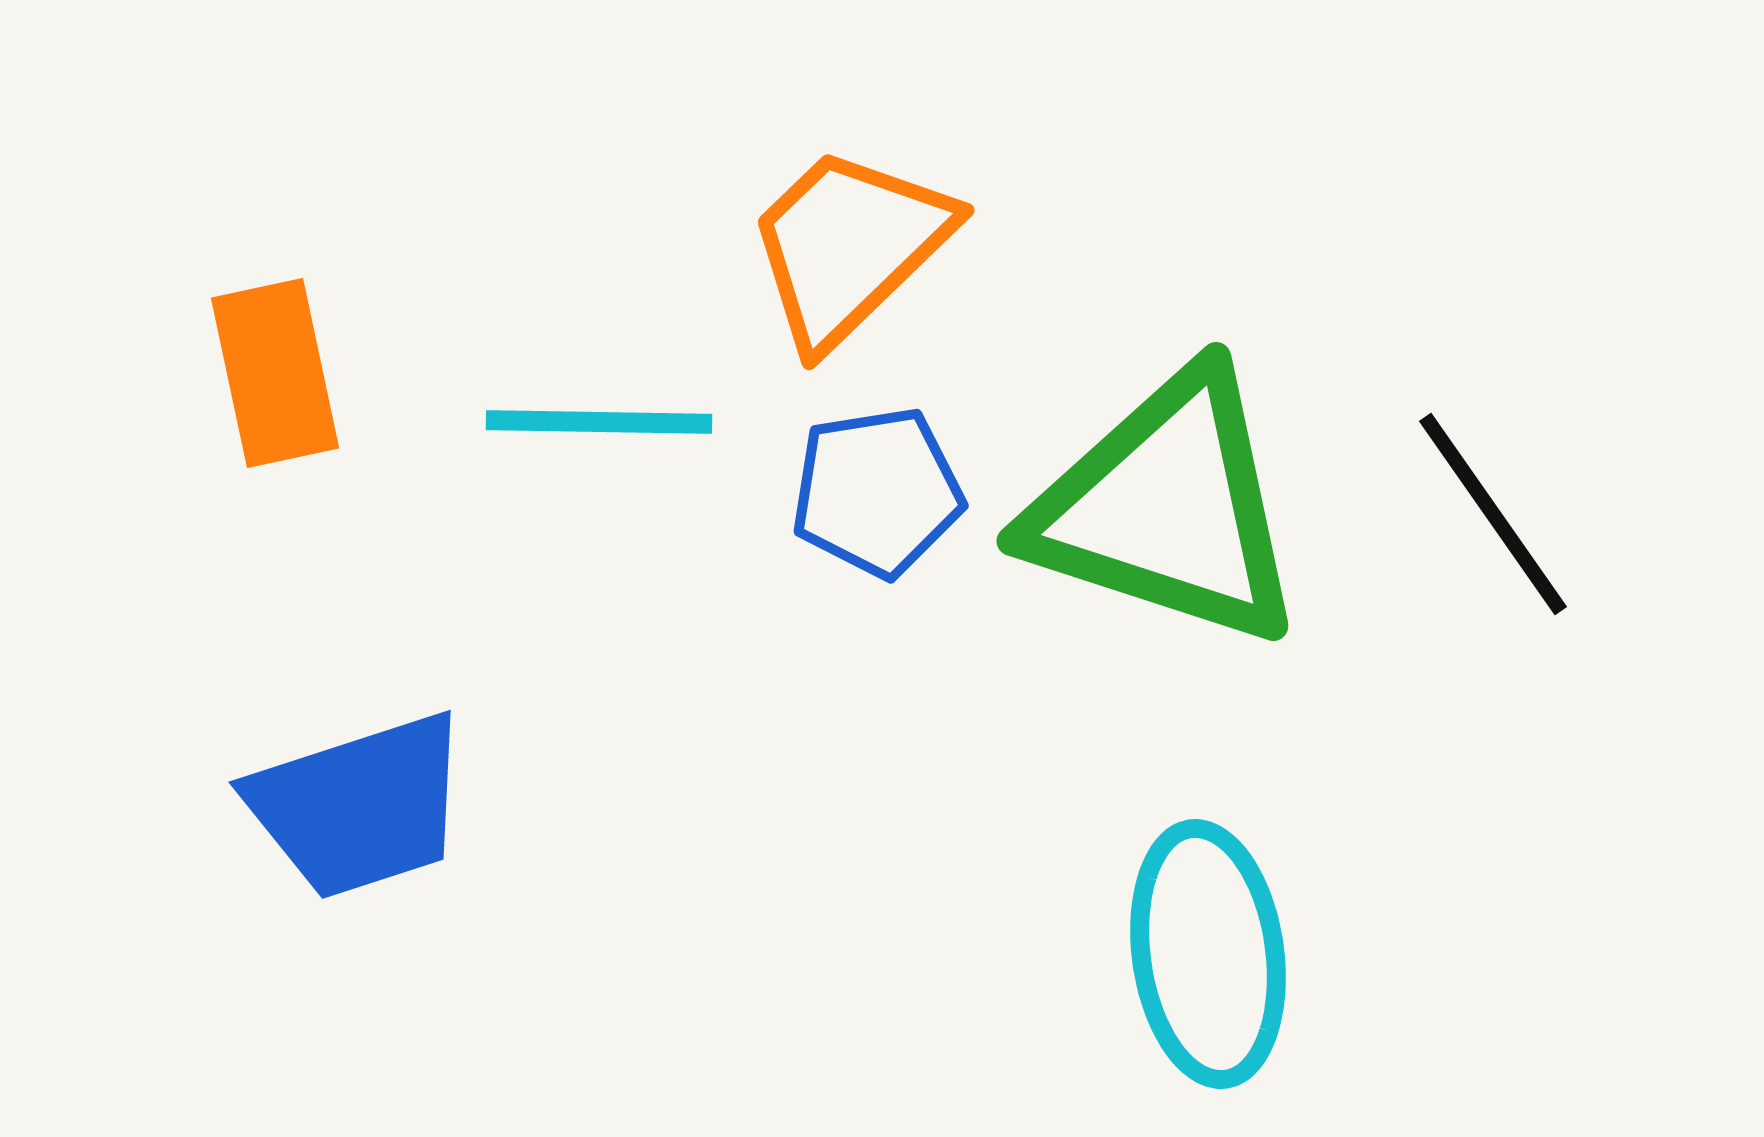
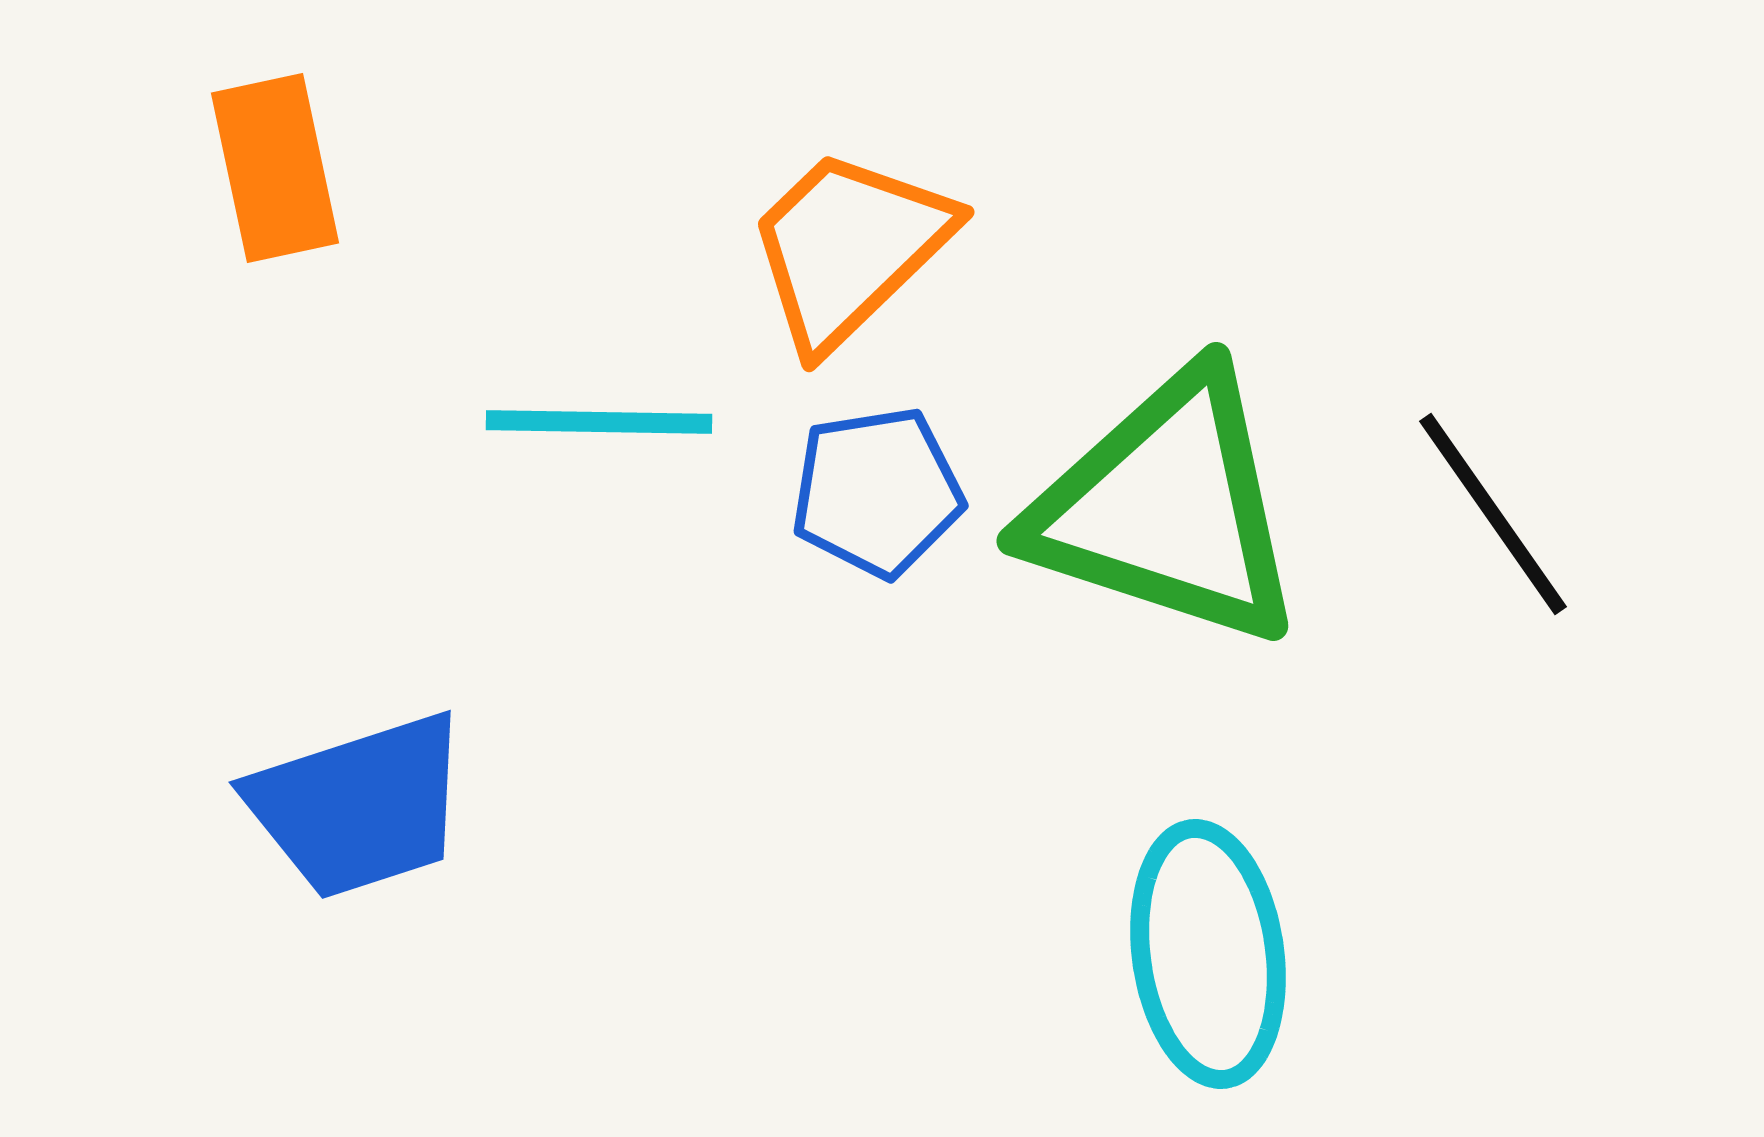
orange trapezoid: moved 2 px down
orange rectangle: moved 205 px up
